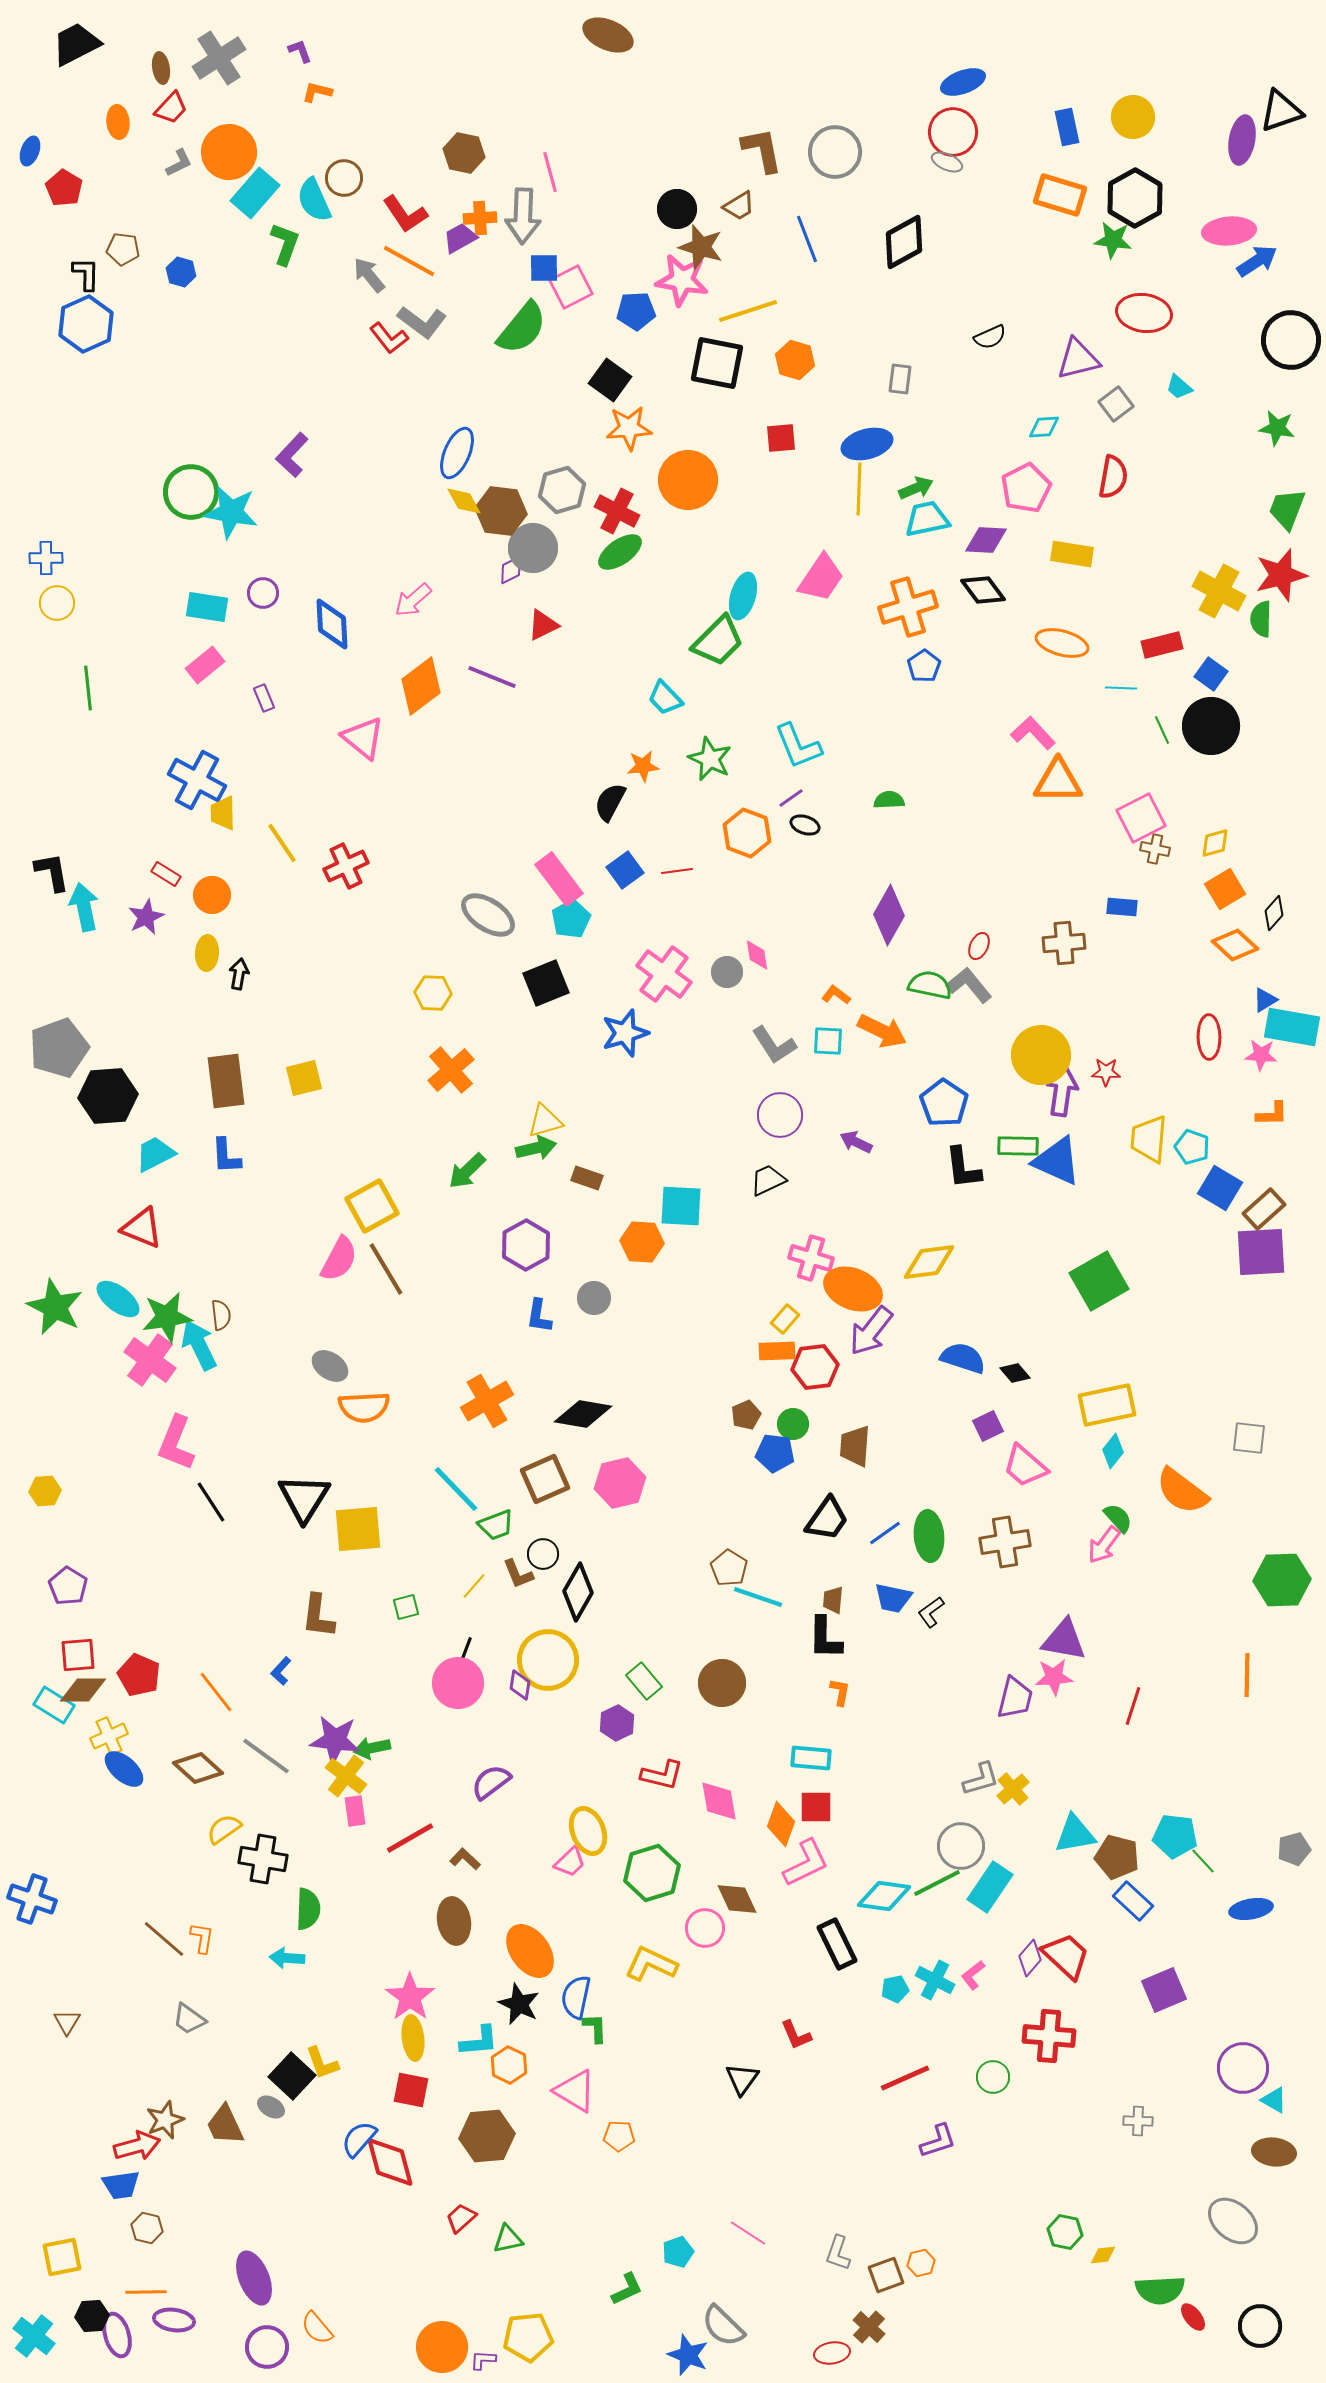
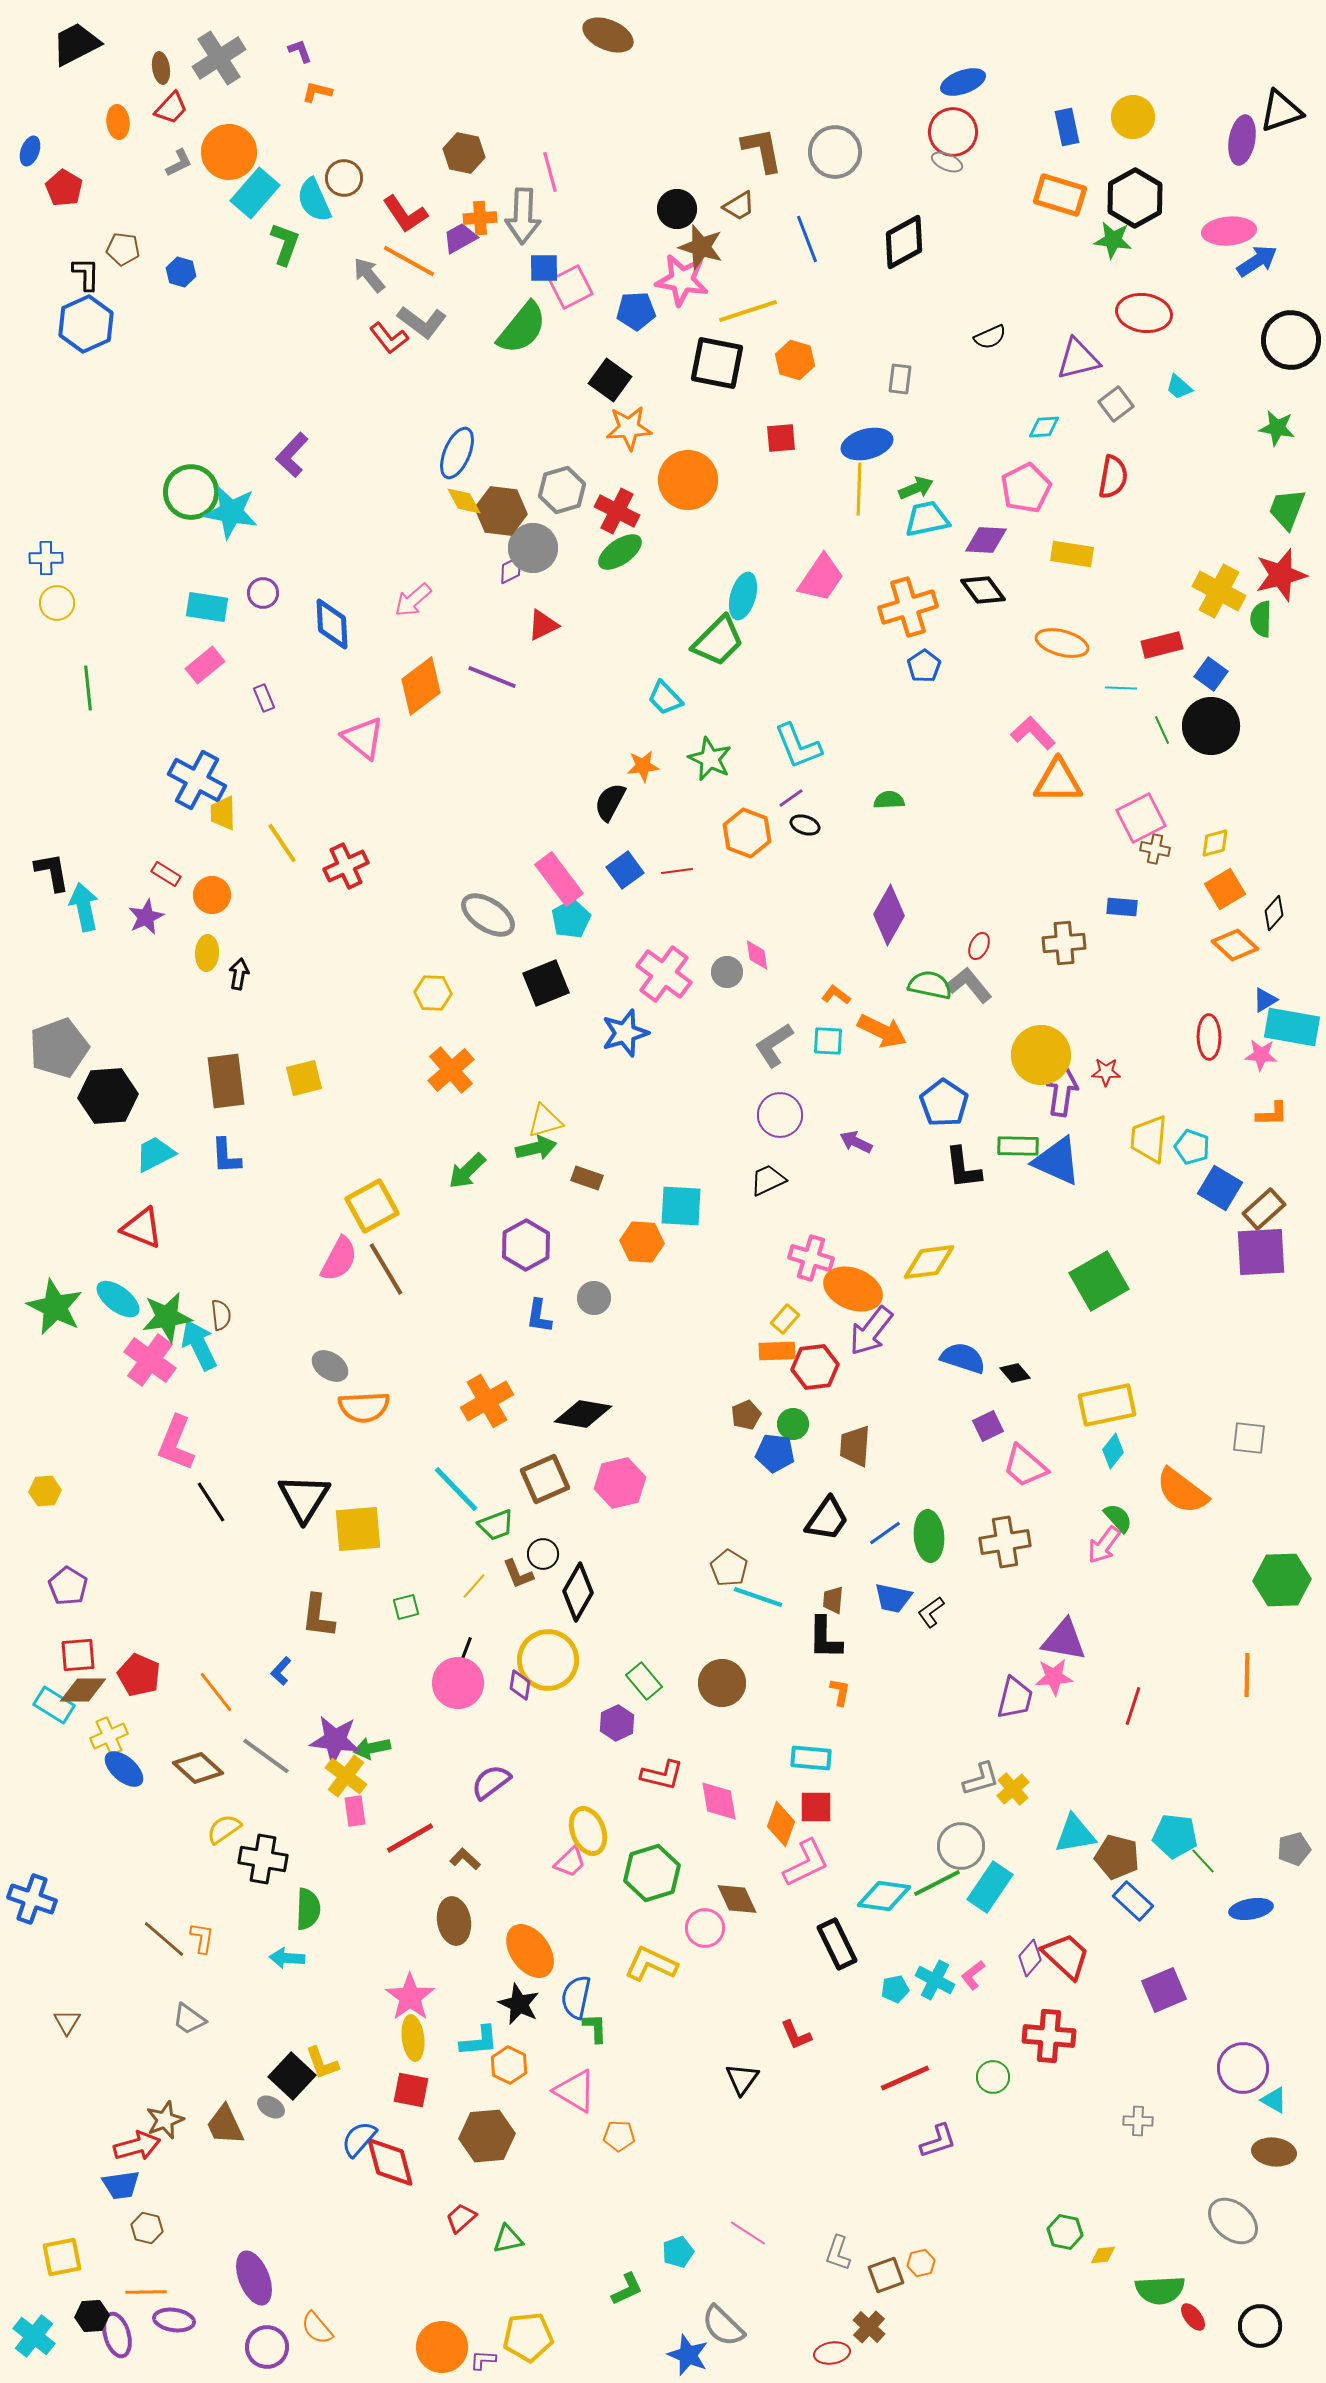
gray L-shape at (774, 1045): rotated 90 degrees clockwise
